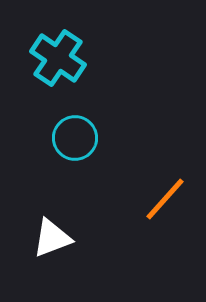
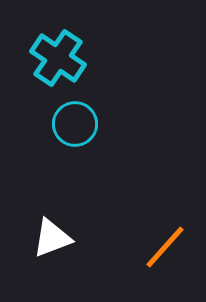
cyan circle: moved 14 px up
orange line: moved 48 px down
